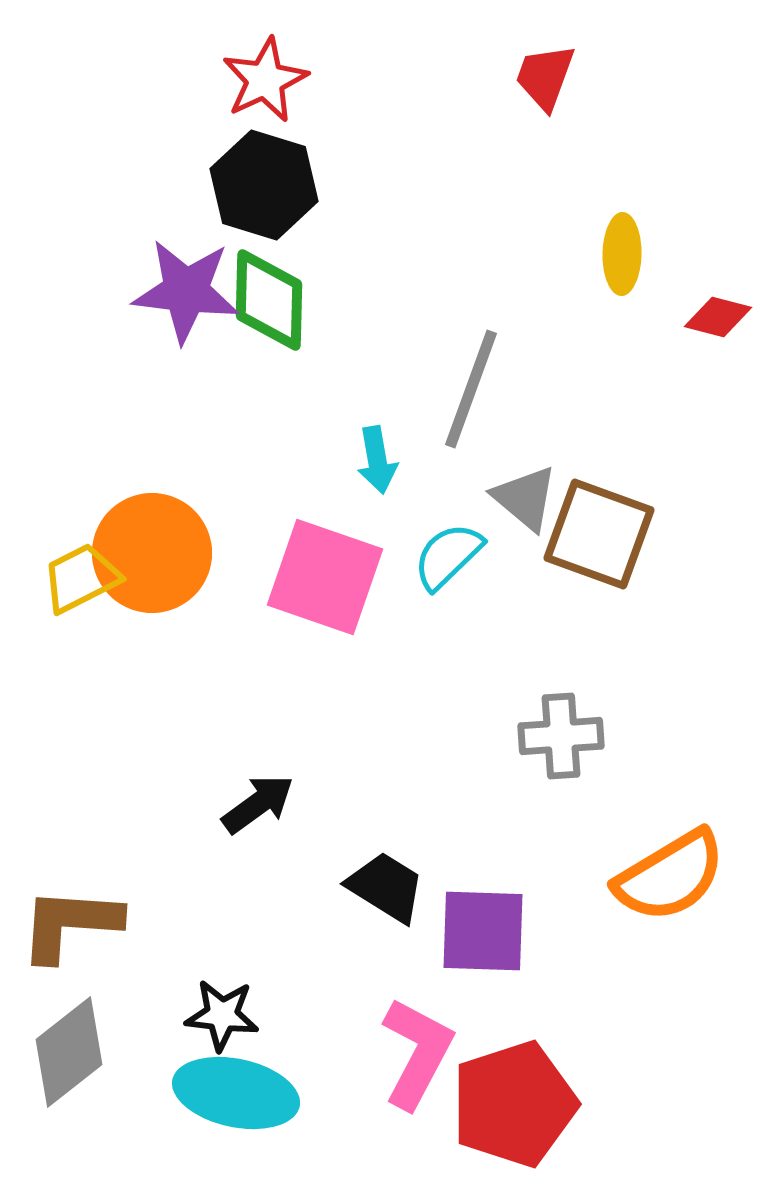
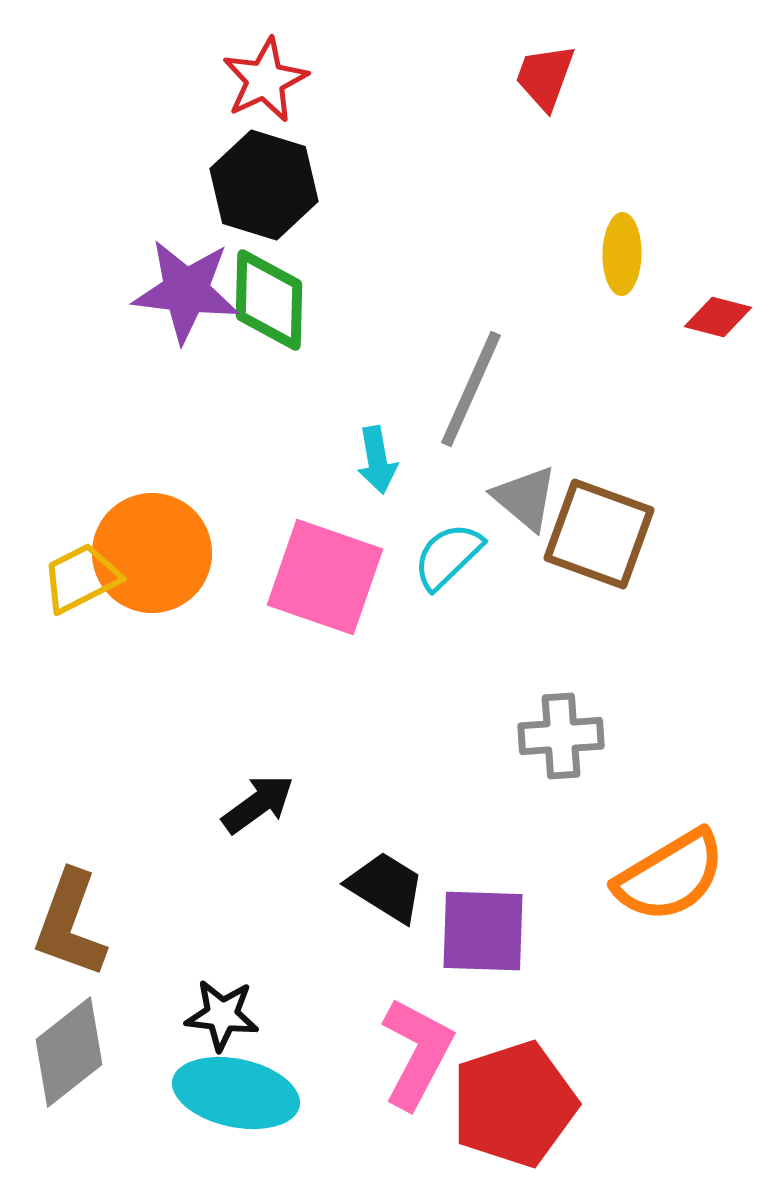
gray line: rotated 4 degrees clockwise
brown L-shape: rotated 74 degrees counterclockwise
